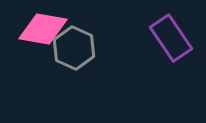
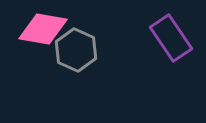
gray hexagon: moved 2 px right, 2 px down
